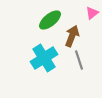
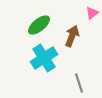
green ellipse: moved 11 px left, 5 px down
gray line: moved 23 px down
